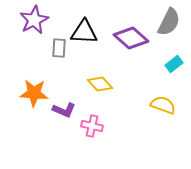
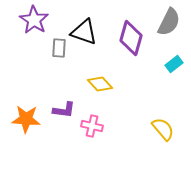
purple star: rotated 12 degrees counterclockwise
black triangle: rotated 16 degrees clockwise
purple diamond: rotated 64 degrees clockwise
orange star: moved 8 px left, 26 px down
yellow semicircle: moved 24 px down; rotated 30 degrees clockwise
purple L-shape: rotated 15 degrees counterclockwise
